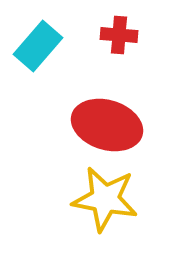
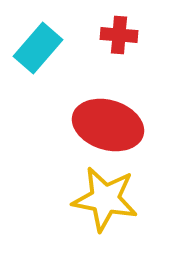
cyan rectangle: moved 2 px down
red ellipse: moved 1 px right
